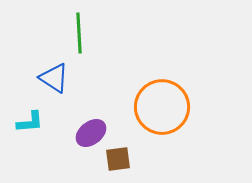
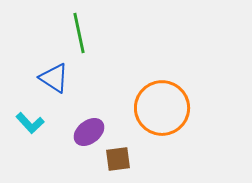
green line: rotated 9 degrees counterclockwise
orange circle: moved 1 px down
cyan L-shape: moved 1 px down; rotated 52 degrees clockwise
purple ellipse: moved 2 px left, 1 px up
